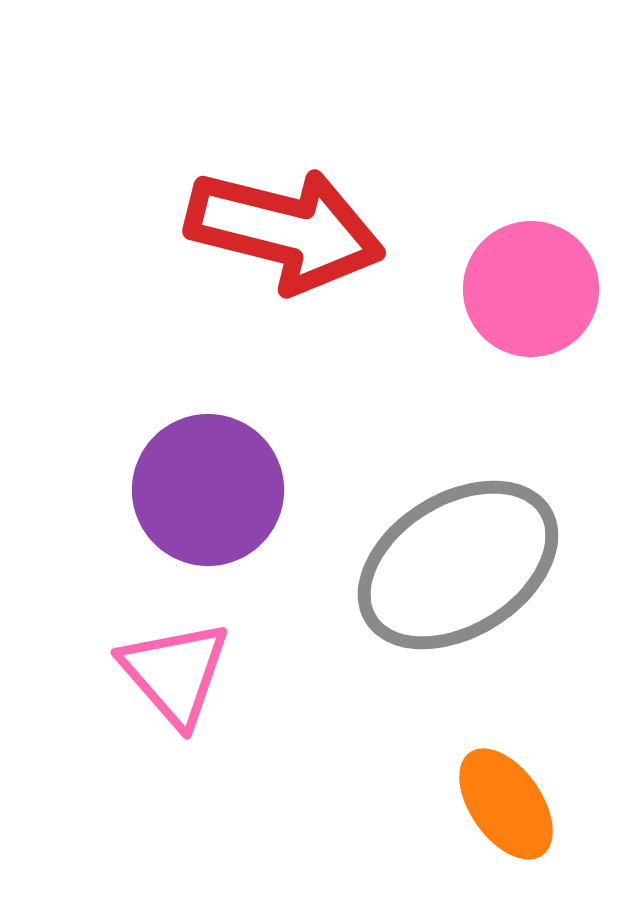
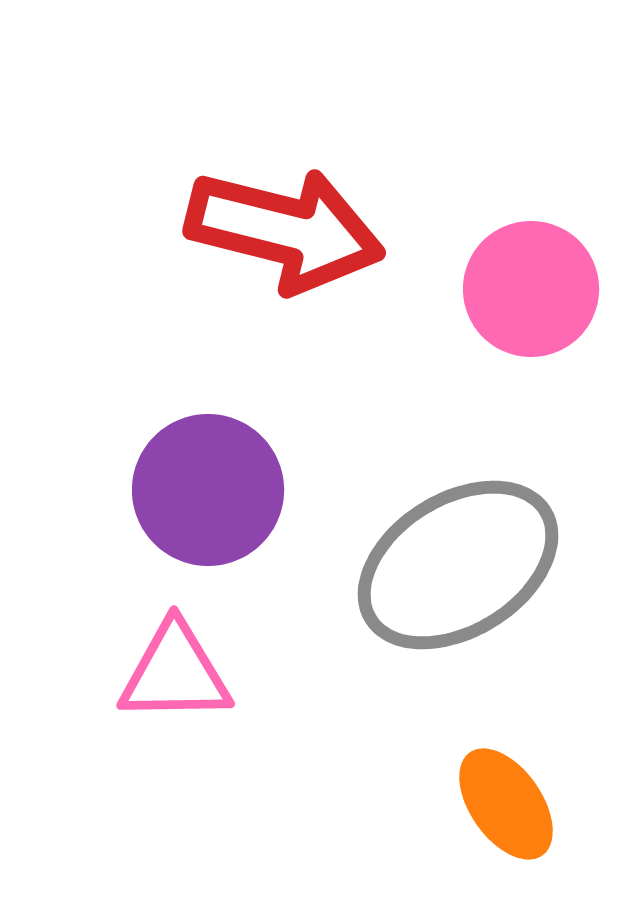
pink triangle: rotated 50 degrees counterclockwise
